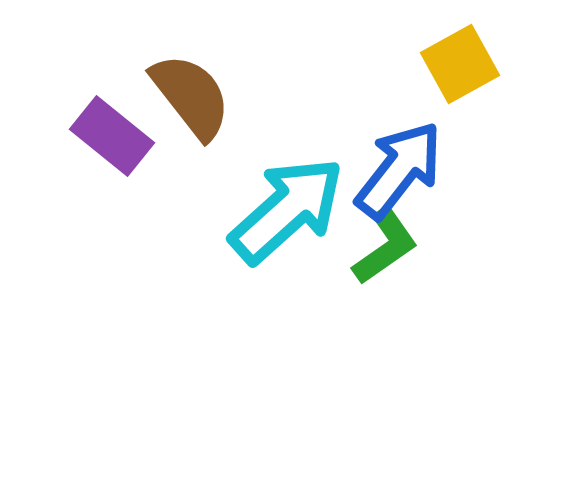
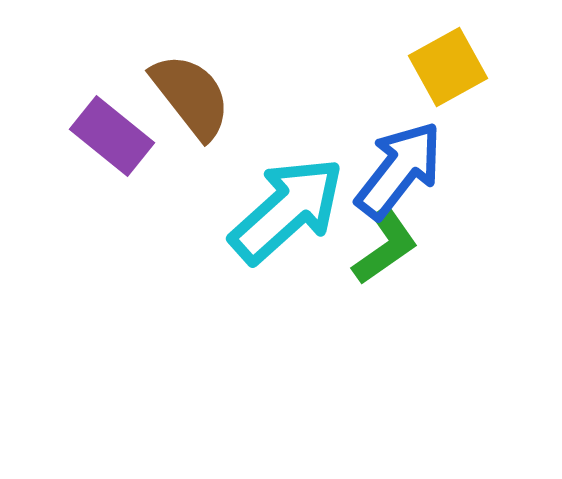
yellow square: moved 12 px left, 3 px down
